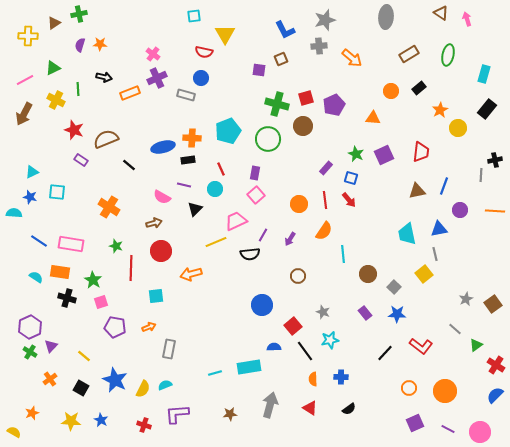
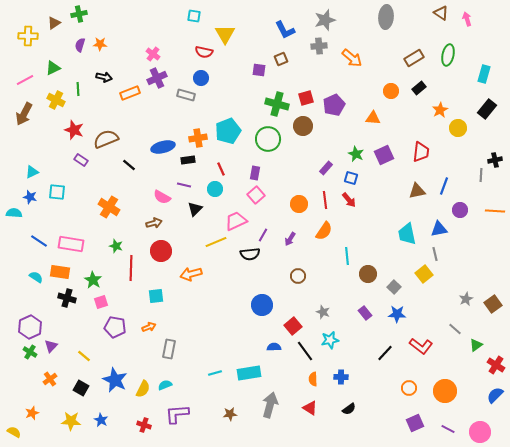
cyan square at (194, 16): rotated 16 degrees clockwise
brown rectangle at (409, 54): moved 5 px right, 4 px down
orange cross at (192, 138): moved 6 px right; rotated 12 degrees counterclockwise
cyan line at (343, 254): moved 4 px right, 2 px down
cyan rectangle at (249, 367): moved 6 px down
